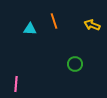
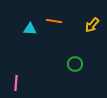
orange line: rotated 63 degrees counterclockwise
yellow arrow: rotated 70 degrees counterclockwise
pink line: moved 1 px up
